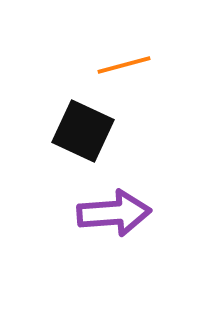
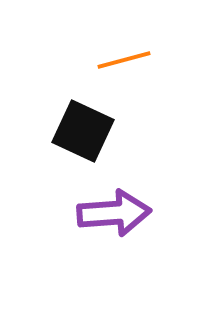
orange line: moved 5 px up
